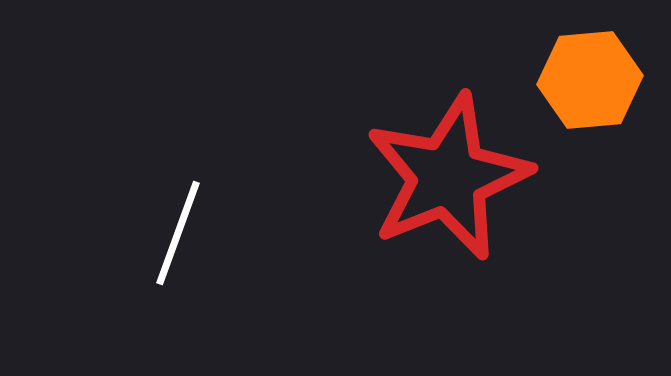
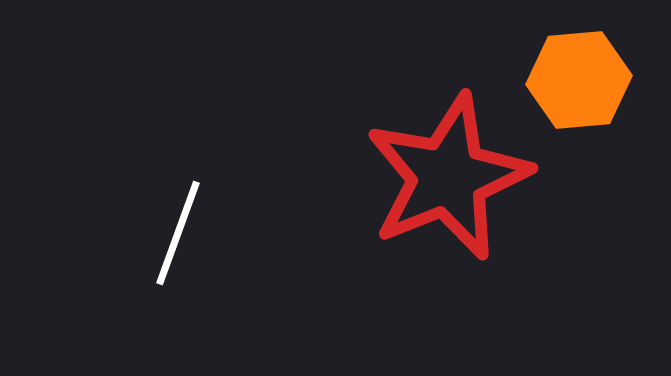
orange hexagon: moved 11 px left
